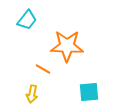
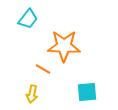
cyan trapezoid: moved 1 px right, 1 px up
orange star: moved 3 px left
cyan square: moved 2 px left
